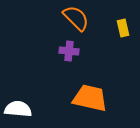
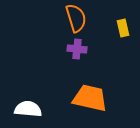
orange semicircle: rotated 28 degrees clockwise
purple cross: moved 8 px right, 2 px up
white semicircle: moved 10 px right
